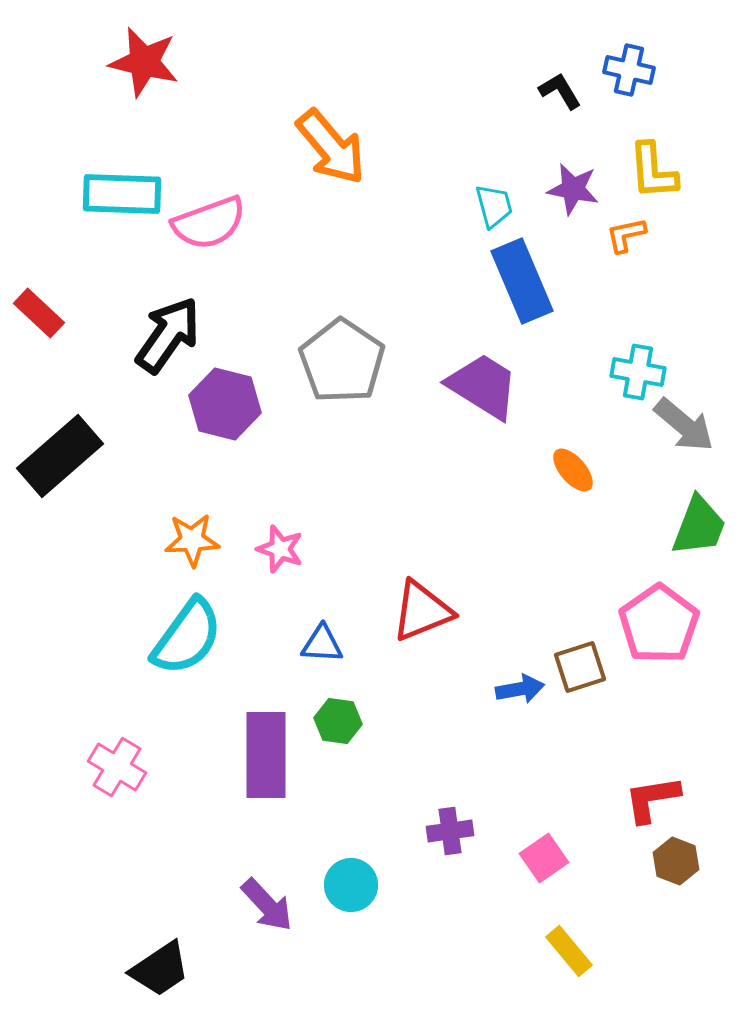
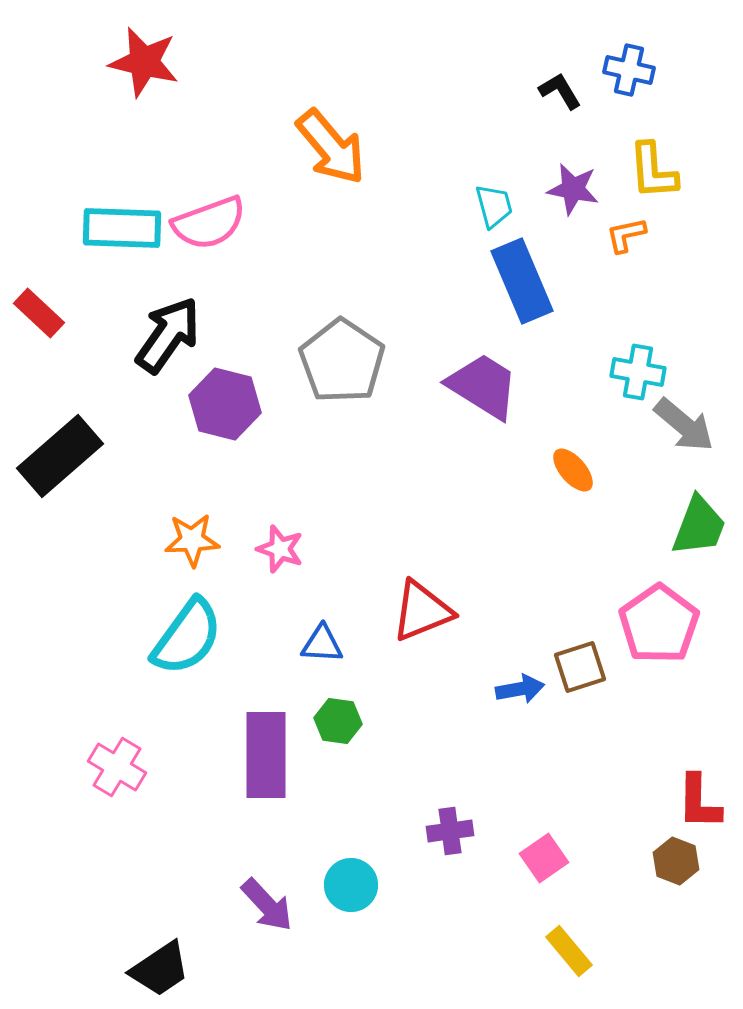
cyan rectangle: moved 34 px down
red L-shape: moved 47 px right, 3 px down; rotated 80 degrees counterclockwise
